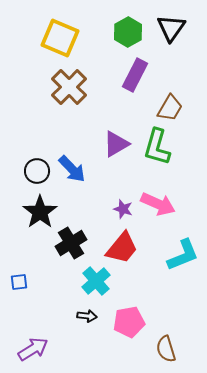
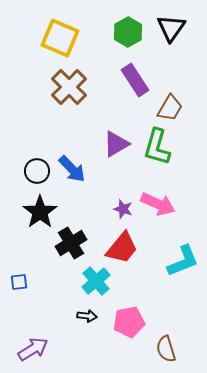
purple rectangle: moved 5 px down; rotated 60 degrees counterclockwise
cyan L-shape: moved 6 px down
